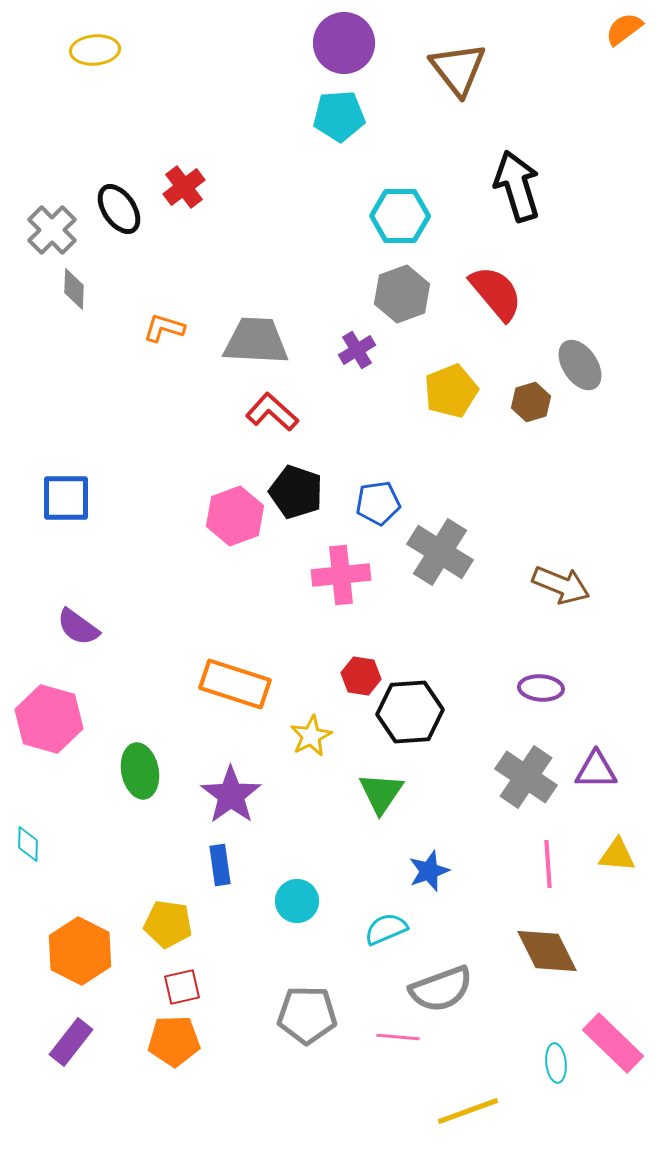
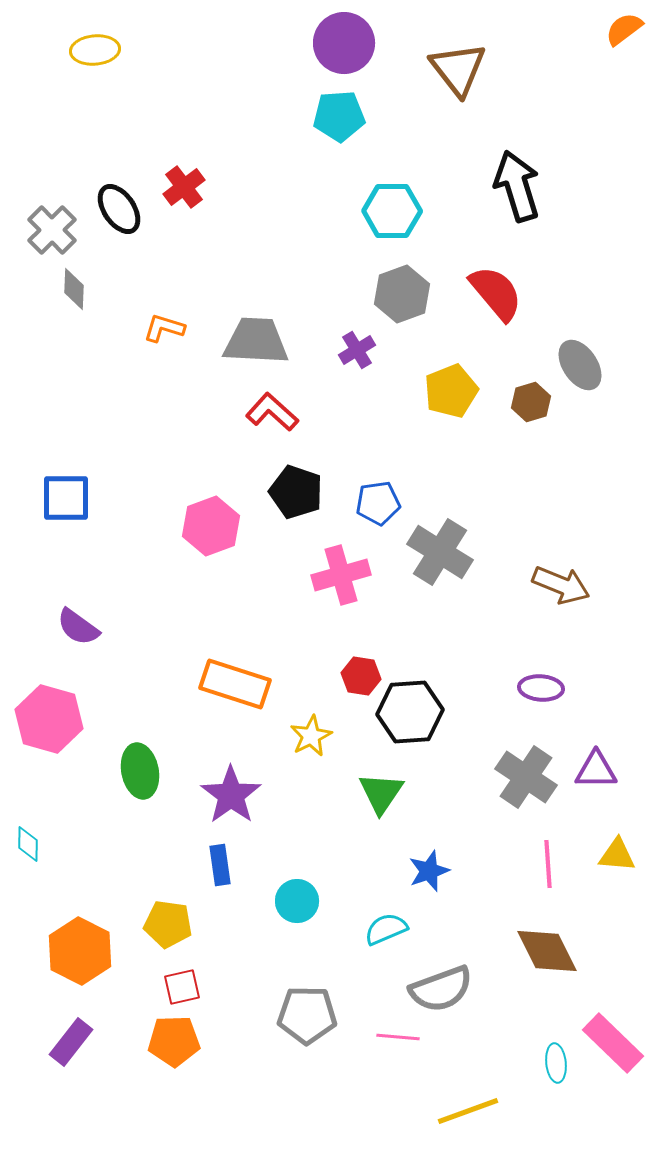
cyan hexagon at (400, 216): moved 8 px left, 5 px up
pink hexagon at (235, 516): moved 24 px left, 10 px down
pink cross at (341, 575): rotated 10 degrees counterclockwise
